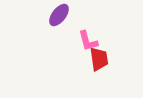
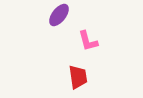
red trapezoid: moved 21 px left, 18 px down
